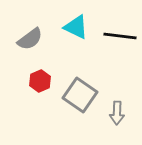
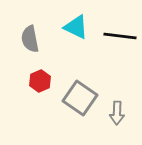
gray semicircle: rotated 116 degrees clockwise
gray square: moved 3 px down
